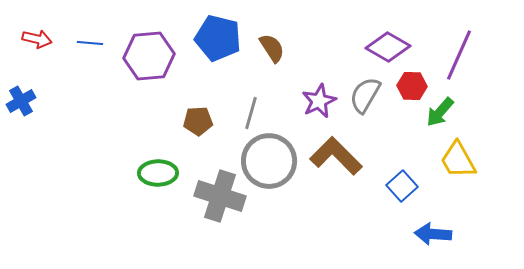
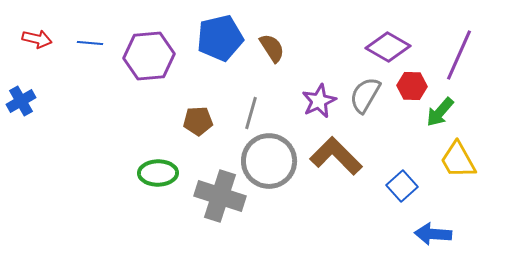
blue pentagon: moved 2 px right; rotated 27 degrees counterclockwise
